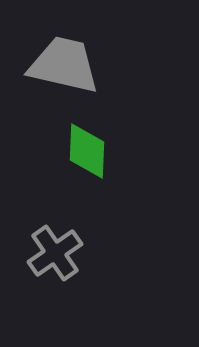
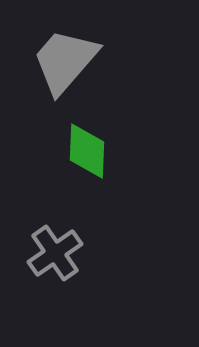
gray trapezoid: moved 1 px right, 4 px up; rotated 62 degrees counterclockwise
